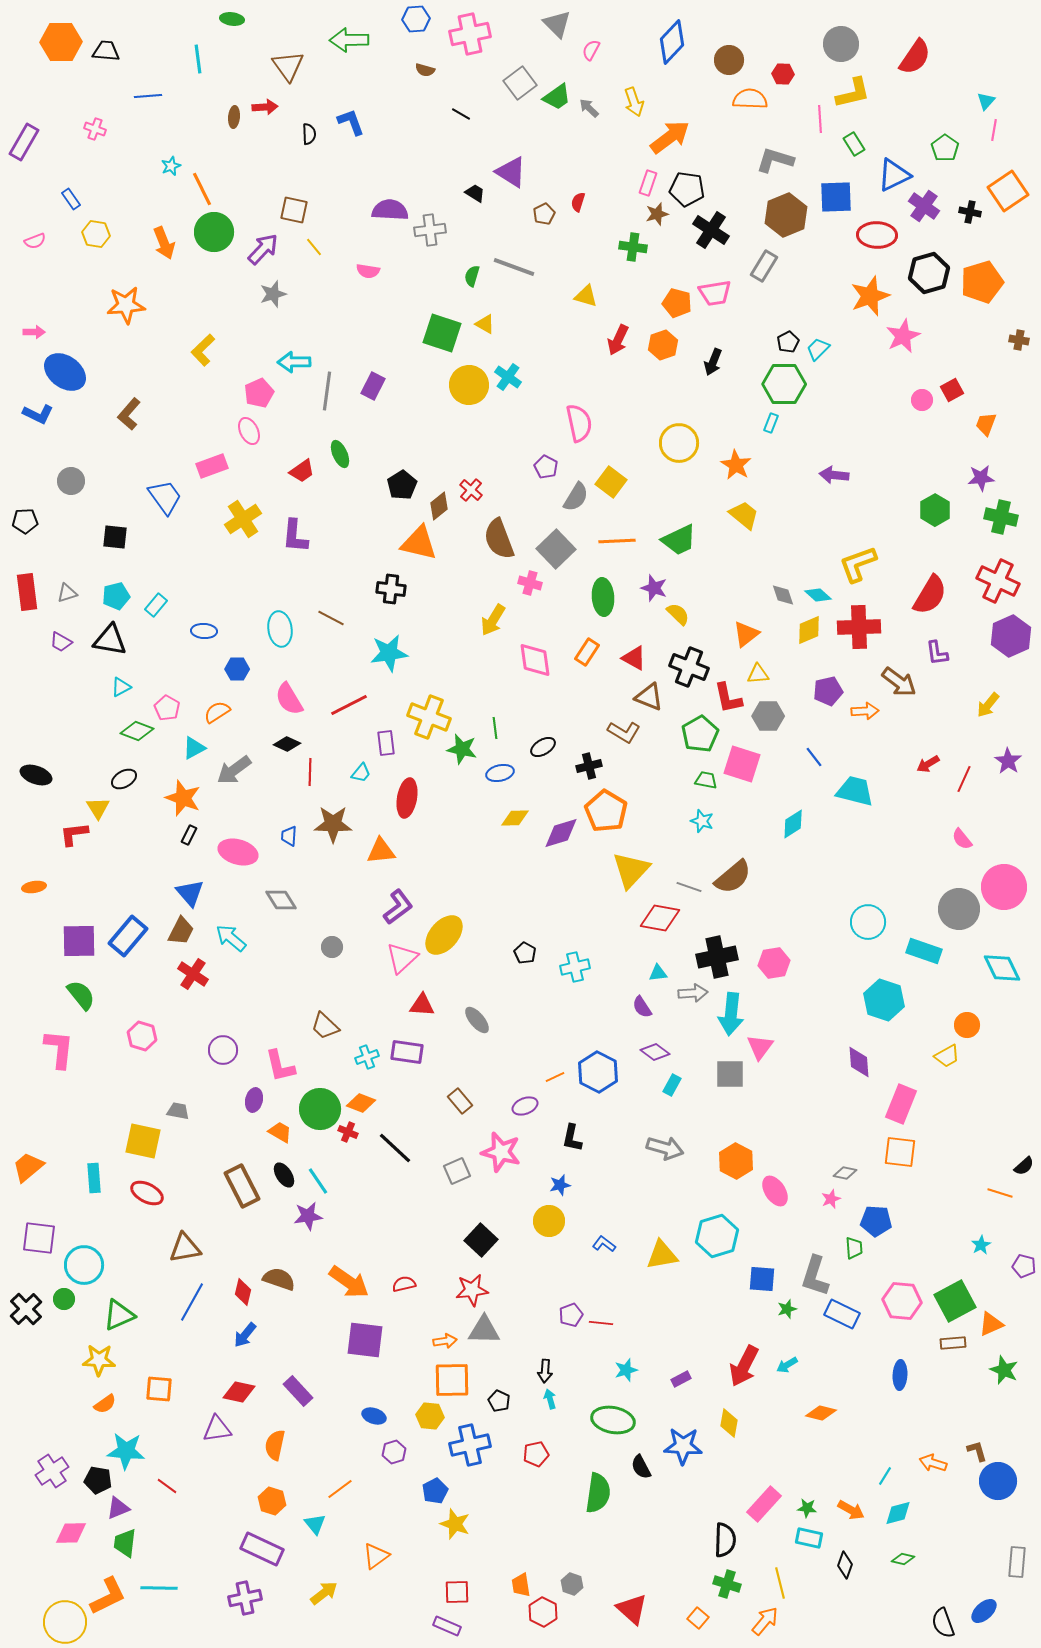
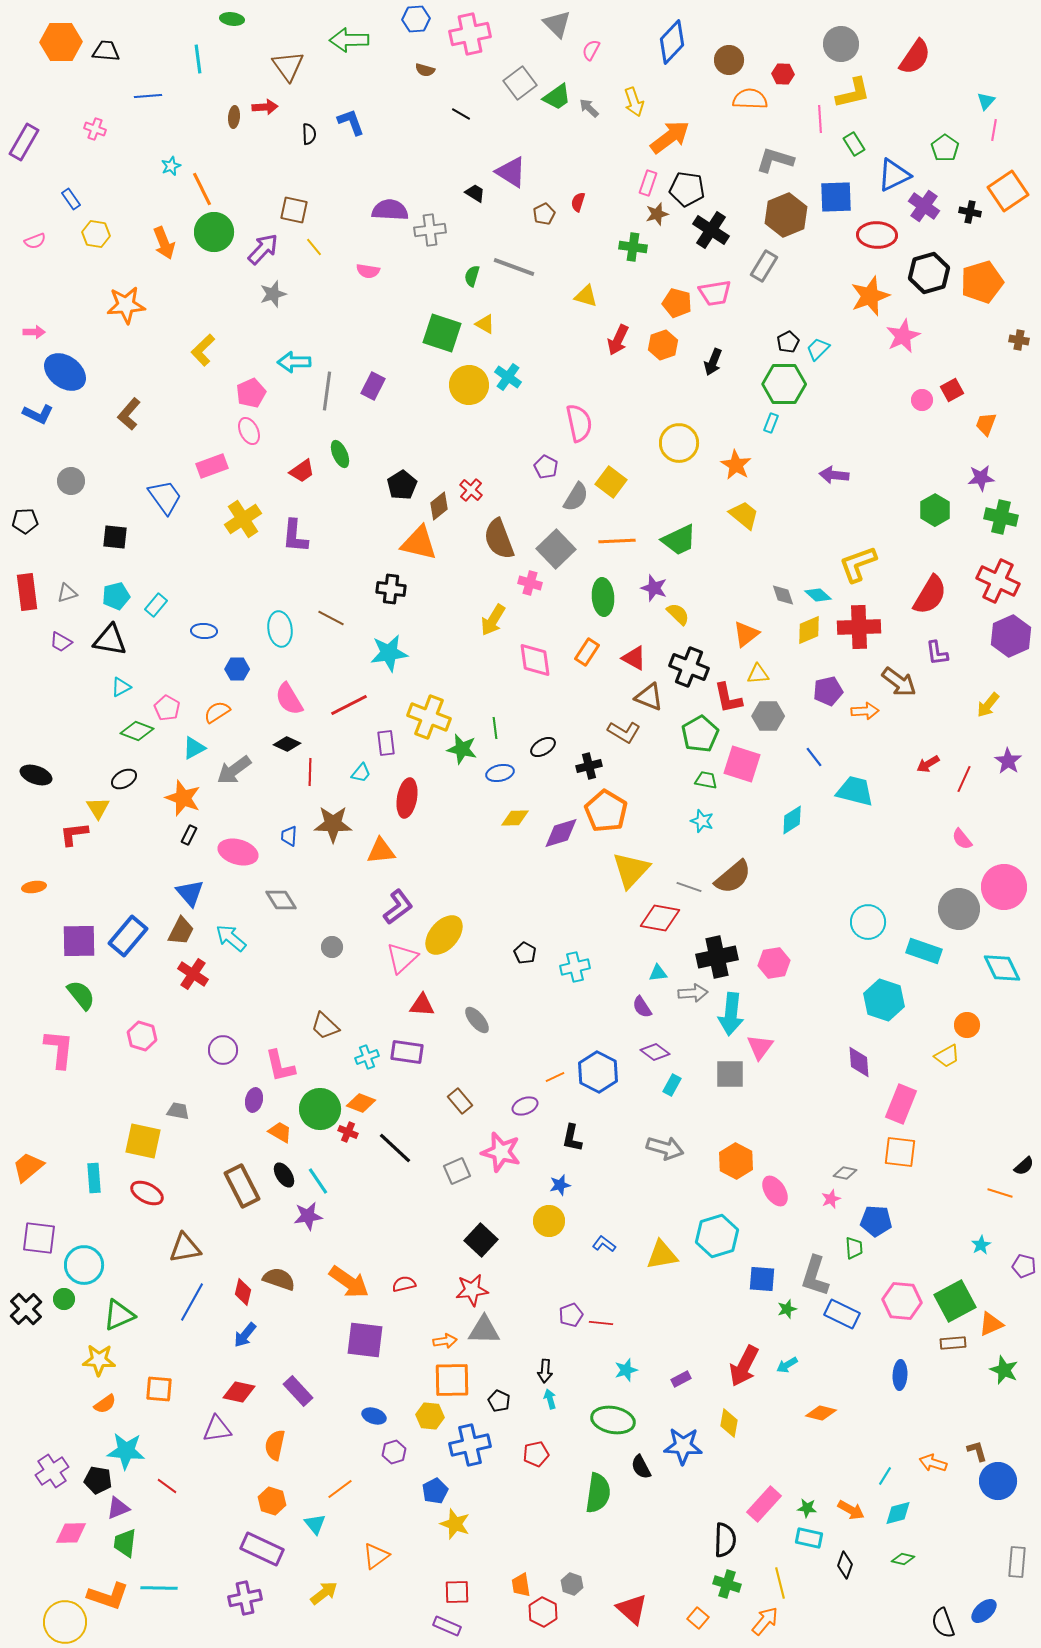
pink pentagon at (259, 393): moved 8 px left
cyan diamond at (793, 824): moved 1 px left, 4 px up
orange L-shape at (108, 1596): rotated 45 degrees clockwise
